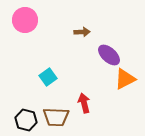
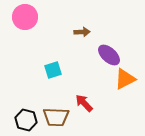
pink circle: moved 3 px up
cyan square: moved 5 px right, 7 px up; rotated 18 degrees clockwise
red arrow: rotated 30 degrees counterclockwise
